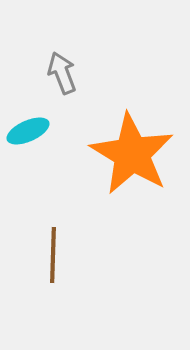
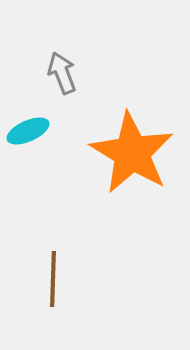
orange star: moved 1 px up
brown line: moved 24 px down
